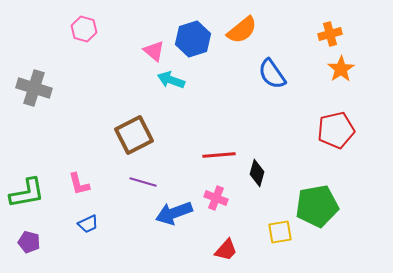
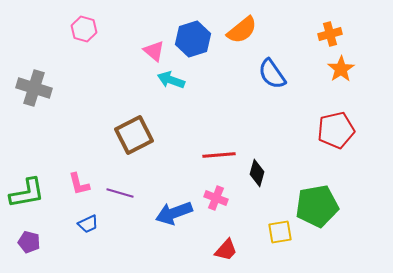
purple line: moved 23 px left, 11 px down
